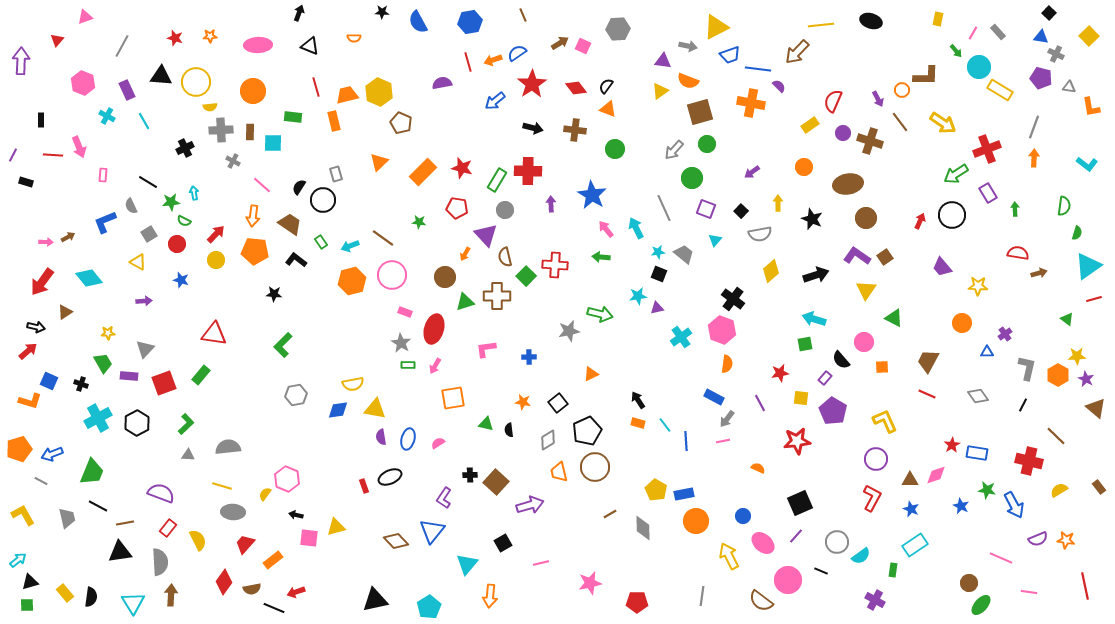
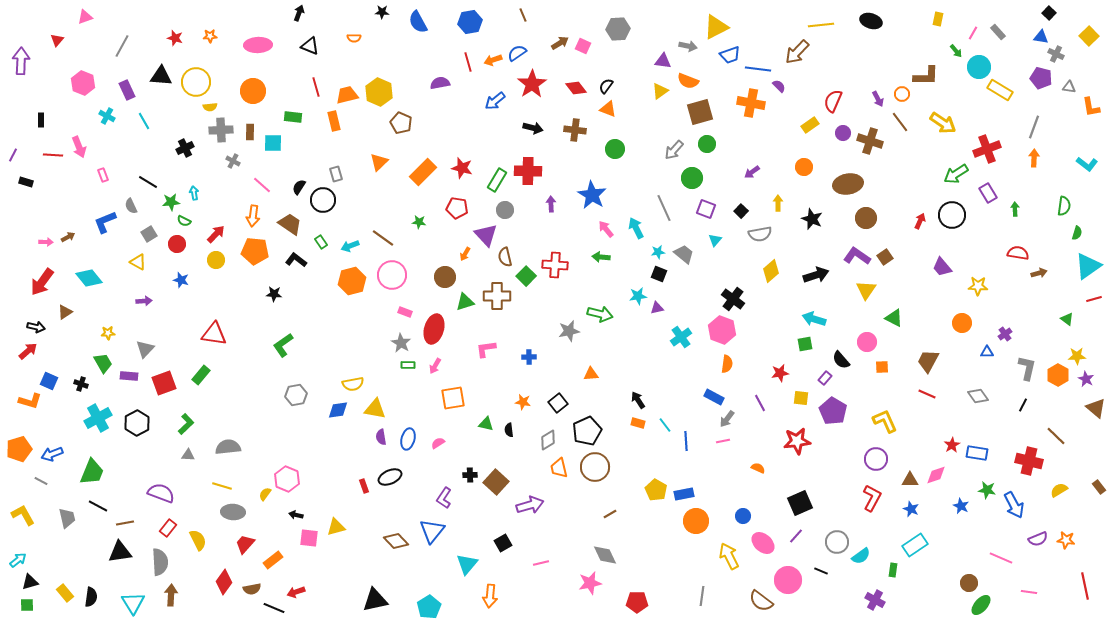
purple semicircle at (442, 83): moved 2 px left
orange circle at (902, 90): moved 4 px down
pink rectangle at (103, 175): rotated 24 degrees counterclockwise
pink circle at (864, 342): moved 3 px right
green L-shape at (283, 345): rotated 10 degrees clockwise
orange triangle at (591, 374): rotated 21 degrees clockwise
orange trapezoid at (559, 472): moved 4 px up
gray diamond at (643, 528): moved 38 px left, 27 px down; rotated 25 degrees counterclockwise
